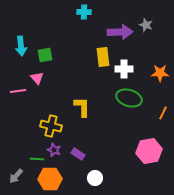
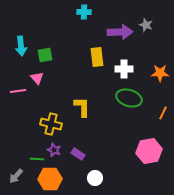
yellow rectangle: moved 6 px left
yellow cross: moved 2 px up
